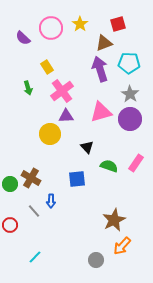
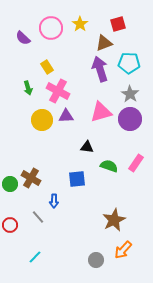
pink cross: moved 4 px left; rotated 25 degrees counterclockwise
yellow circle: moved 8 px left, 14 px up
black triangle: rotated 40 degrees counterclockwise
blue arrow: moved 3 px right
gray line: moved 4 px right, 6 px down
orange arrow: moved 1 px right, 4 px down
